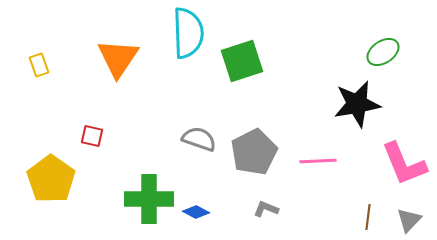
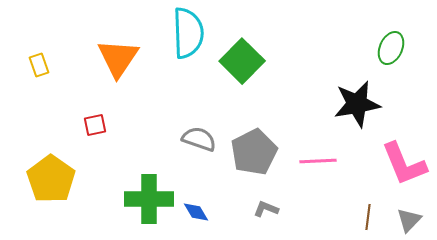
green ellipse: moved 8 px right, 4 px up; rotated 32 degrees counterclockwise
green square: rotated 27 degrees counterclockwise
red square: moved 3 px right, 11 px up; rotated 25 degrees counterclockwise
blue diamond: rotated 32 degrees clockwise
